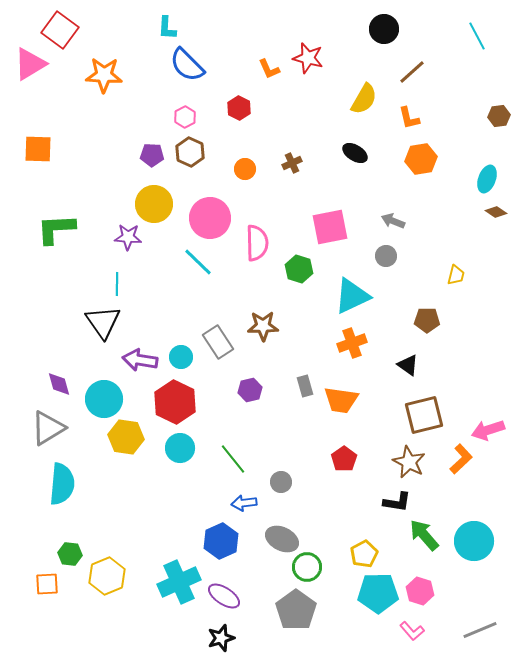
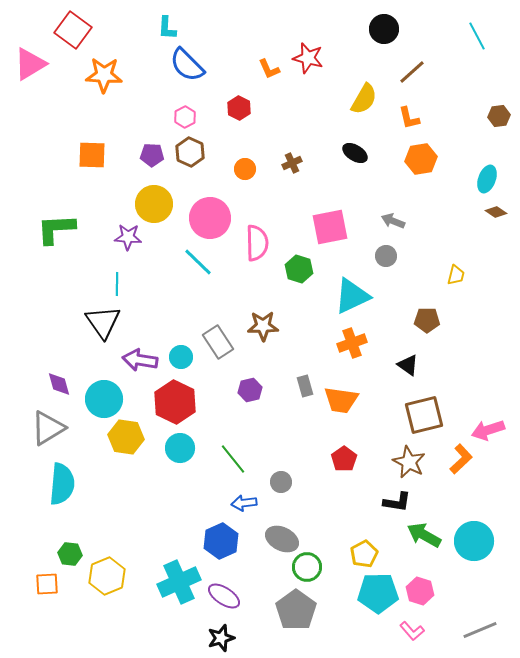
red square at (60, 30): moved 13 px right
orange square at (38, 149): moved 54 px right, 6 px down
green arrow at (424, 535): rotated 20 degrees counterclockwise
